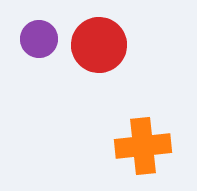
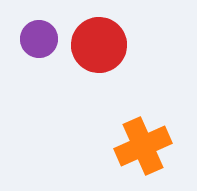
orange cross: rotated 18 degrees counterclockwise
